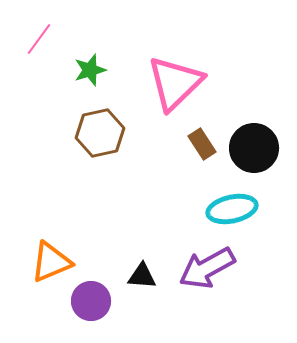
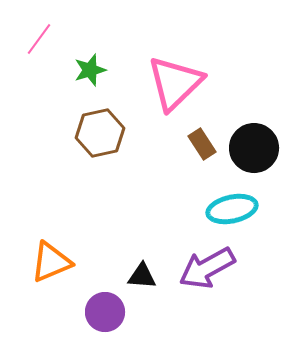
purple circle: moved 14 px right, 11 px down
